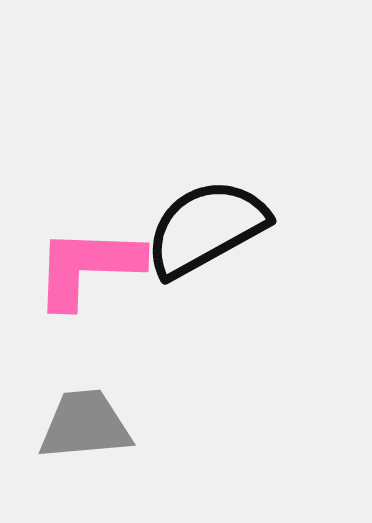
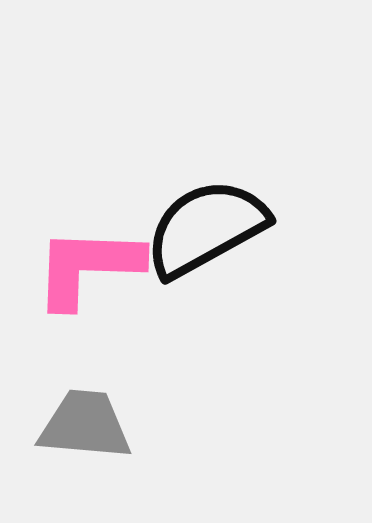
gray trapezoid: rotated 10 degrees clockwise
